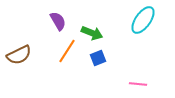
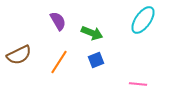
orange line: moved 8 px left, 11 px down
blue square: moved 2 px left, 2 px down
